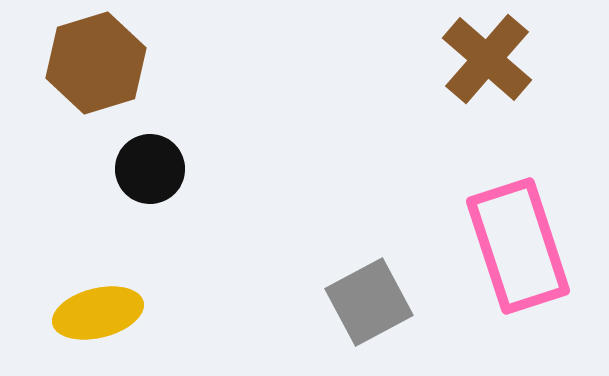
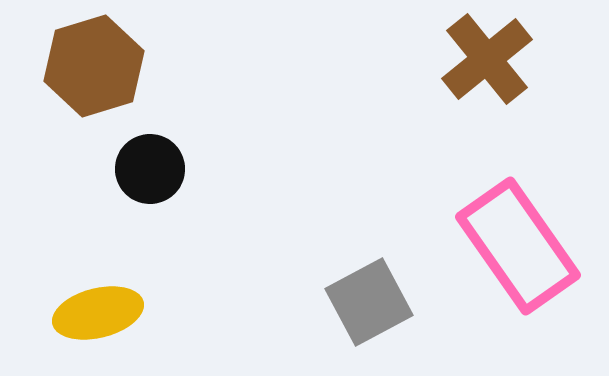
brown cross: rotated 10 degrees clockwise
brown hexagon: moved 2 px left, 3 px down
pink rectangle: rotated 17 degrees counterclockwise
